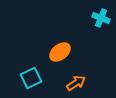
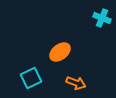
cyan cross: moved 1 px right
orange arrow: rotated 54 degrees clockwise
